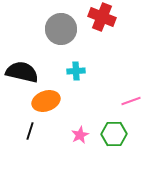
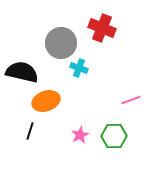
red cross: moved 11 px down
gray circle: moved 14 px down
cyan cross: moved 3 px right, 3 px up; rotated 24 degrees clockwise
pink line: moved 1 px up
green hexagon: moved 2 px down
